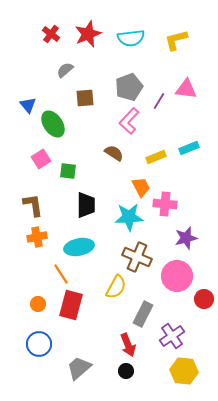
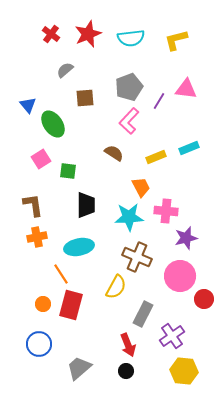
pink cross: moved 1 px right, 7 px down
pink circle: moved 3 px right
orange circle: moved 5 px right
